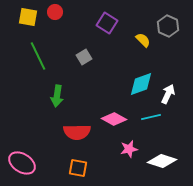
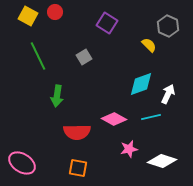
yellow square: moved 1 px up; rotated 18 degrees clockwise
yellow semicircle: moved 6 px right, 5 px down
